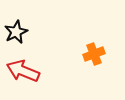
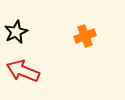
orange cross: moved 9 px left, 18 px up
